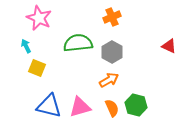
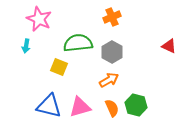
pink star: moved 1 px down
cyan arrow: rotated 144 degrees counterclockwise
yellow square: moved 22 px right, 1 px up
